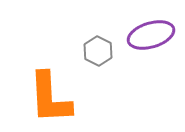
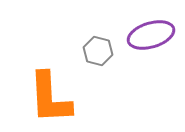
gray hexagon: rotated 12 degrees counterclockwise
